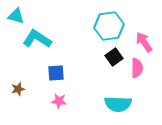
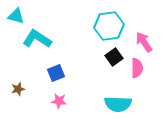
blue square: rotated 18 degrees counterclockwise
